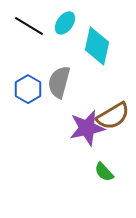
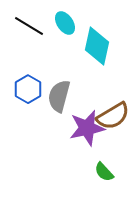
cyan ellipse: rotated 70 degrees counterclockwise
gray semicircle: moved 14 px down
